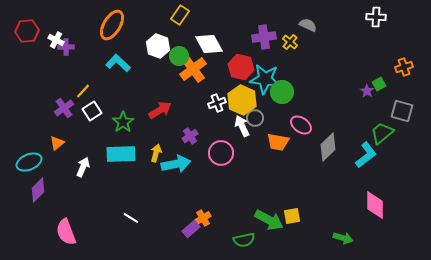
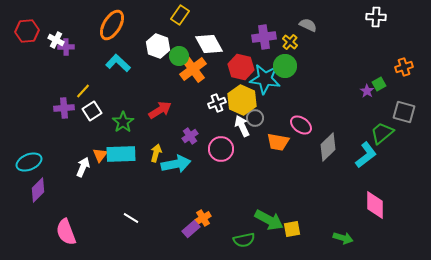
green circle at (282, 92): moved 3 px right, 26 px up
purple cross at (64, 108): rotated 30 degrees clockwise
gray square at (402, 111): moved 2 px right, 1 px down
orange triangle at (57, 143): moved 43 px right, 12 px down; rotated 14 degrees counterclockwise
pink circle at (221, 153): moved 4 px up
yellow square at (292, 216): moved 13 px down
